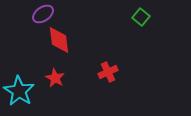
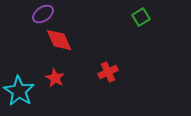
green square: rotated 18 degrees clockwise
red diamond: rotated 16 degrees counterclockwise
